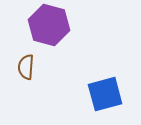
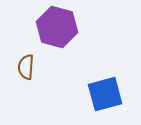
purple hexagon: moved 8 px right, 2 px down
